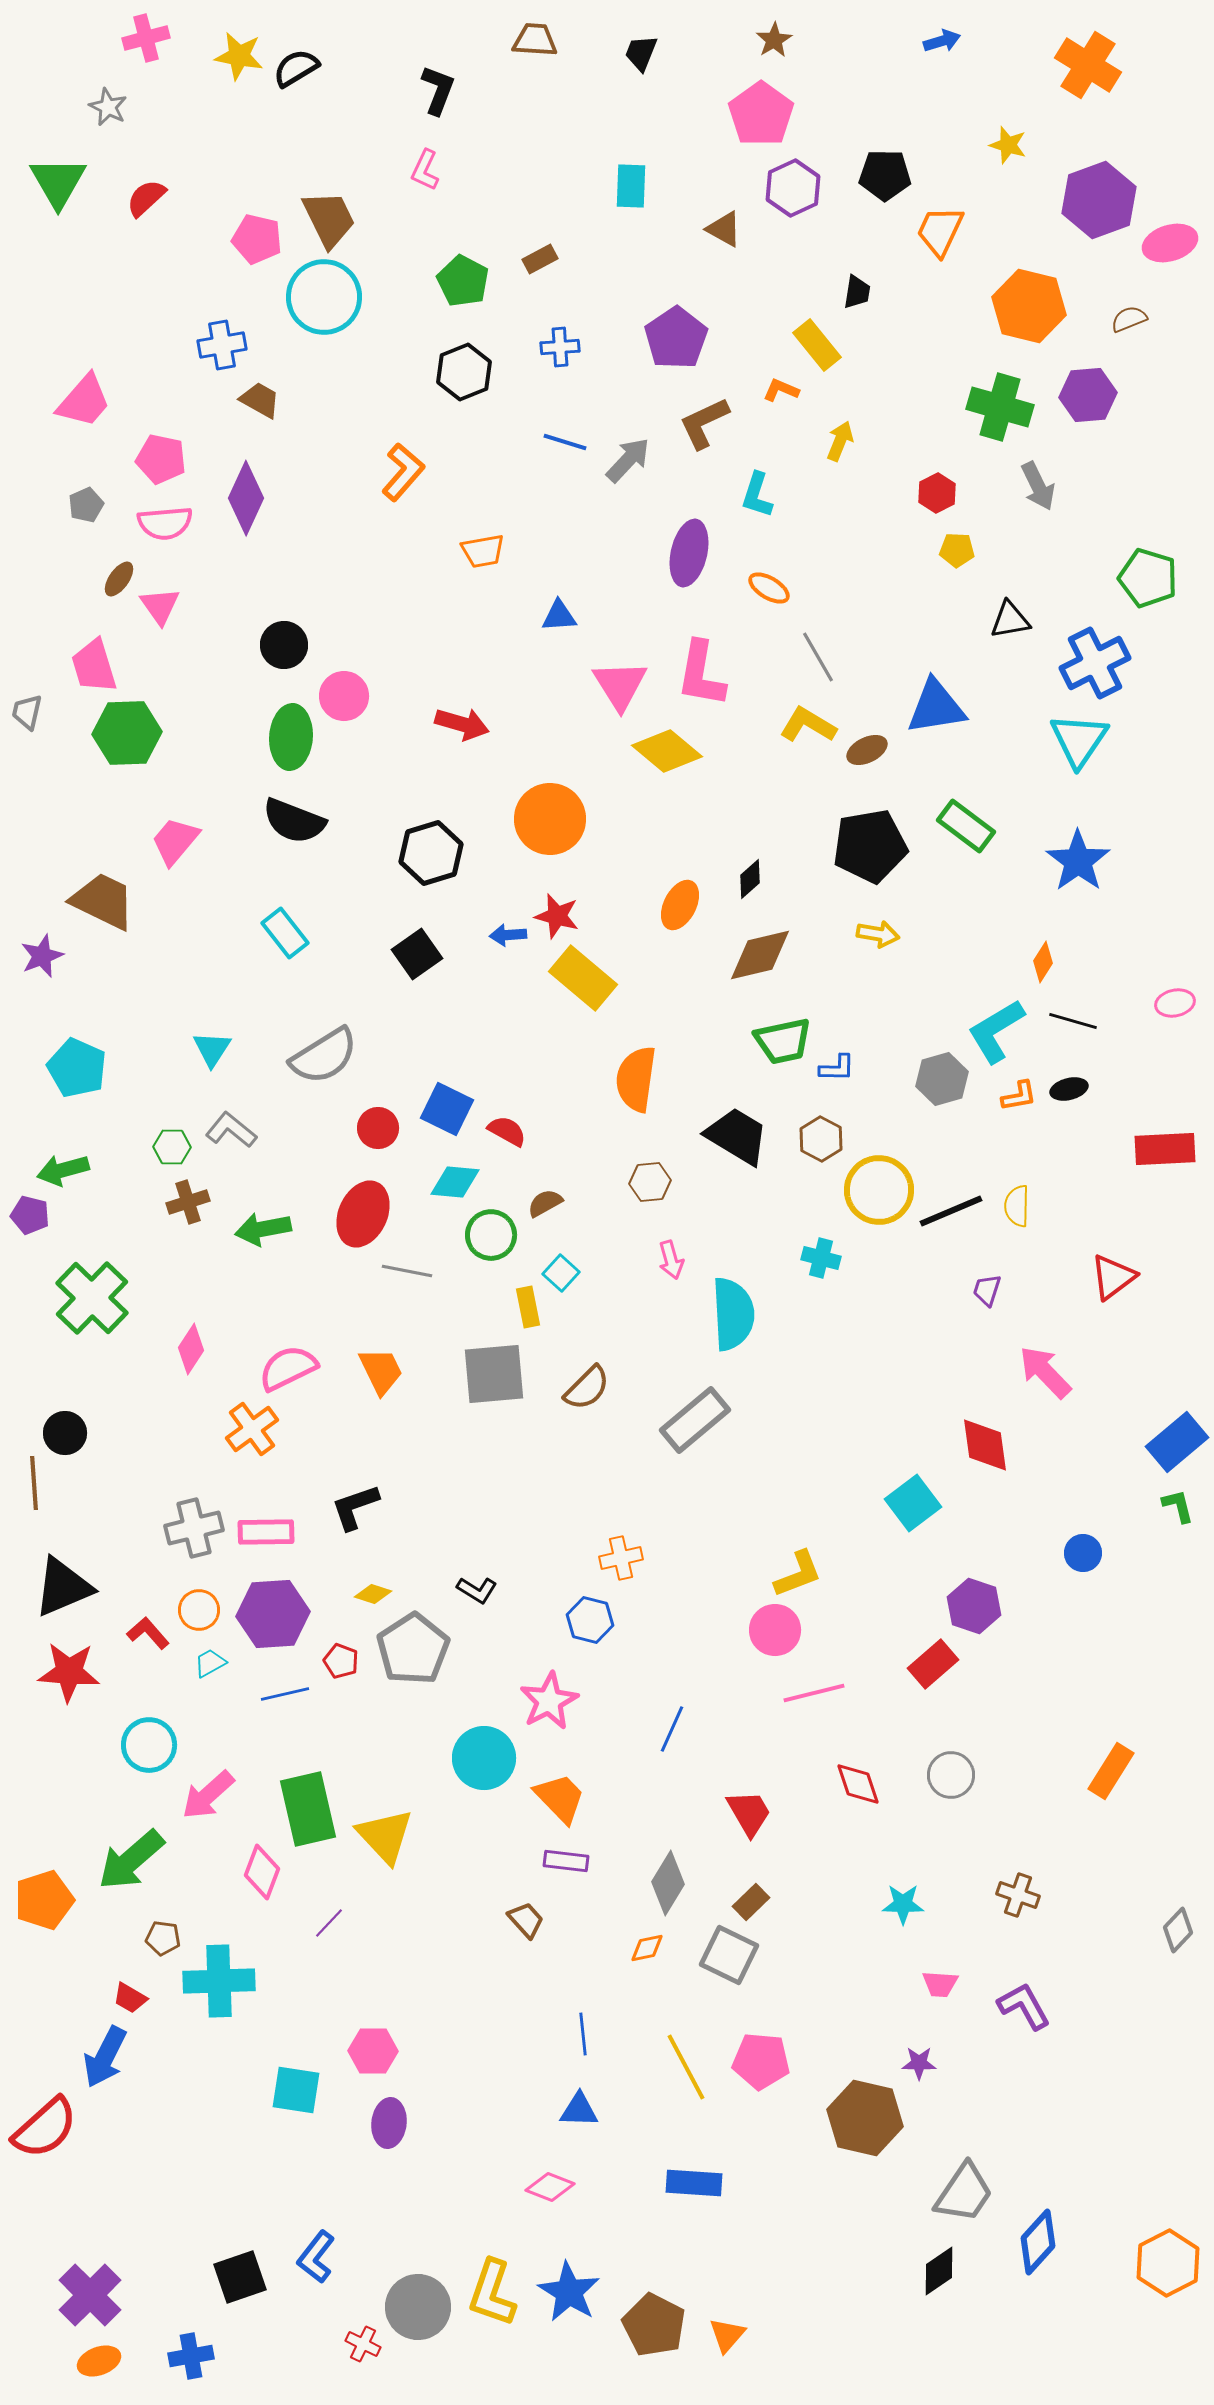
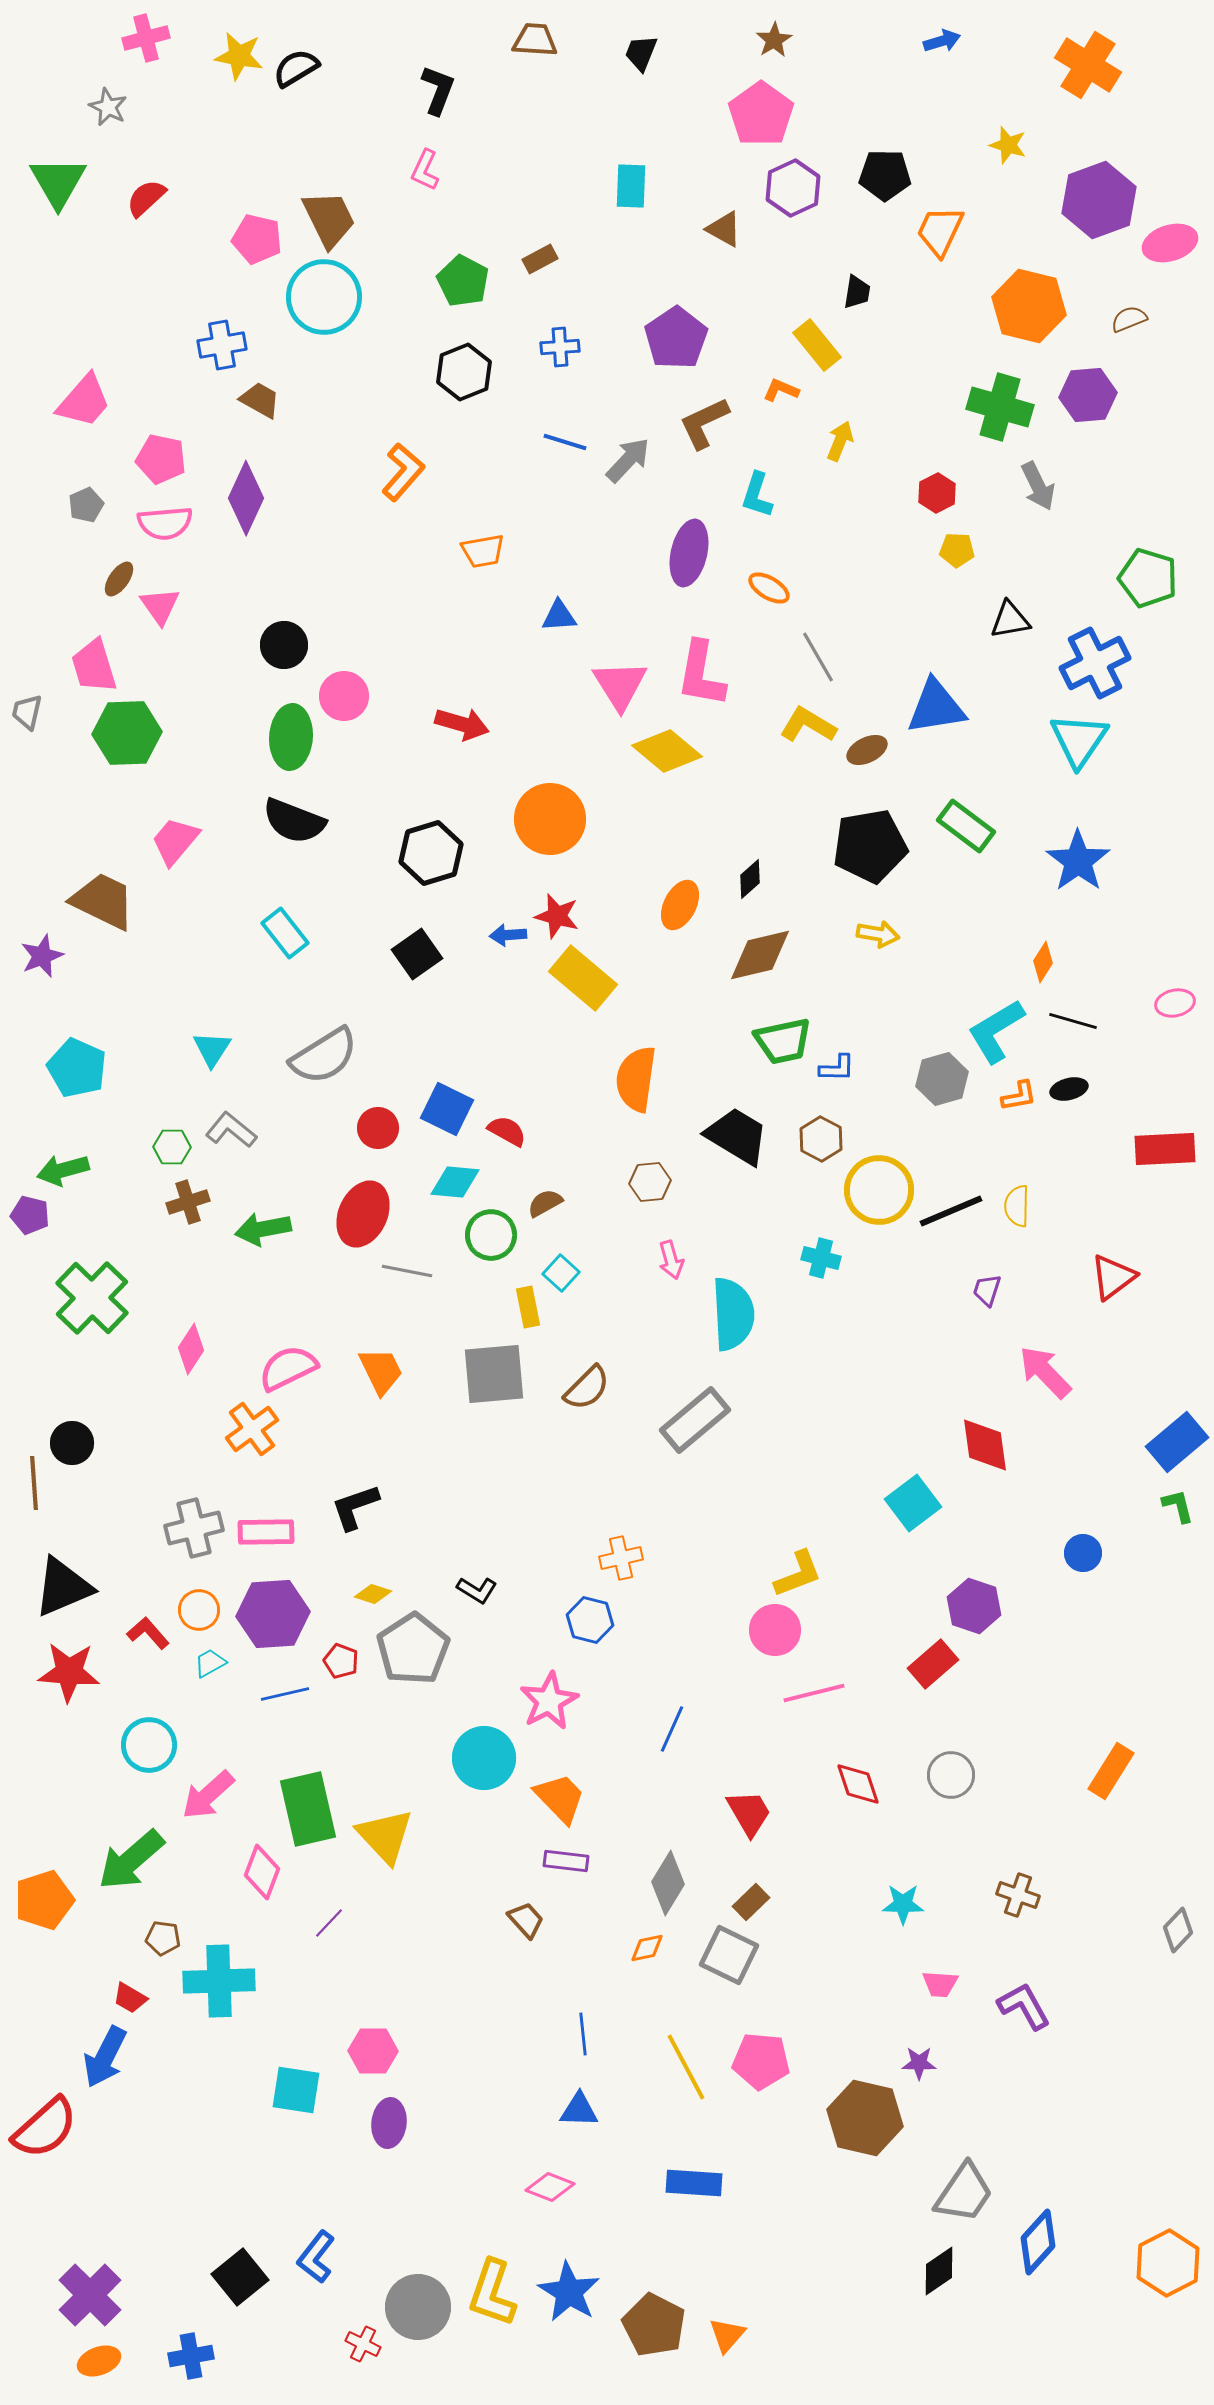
black circle at (65, 1433): moved 7 px right, 10 px down
black square at (240, 2277): rotated 20 degrees counterclockwise
